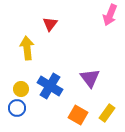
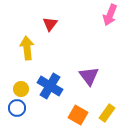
purple triangle: moved 1 px left, 2 px up
